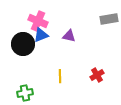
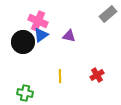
gray rectangle: moved 1 px left, 5 px up; rotated 30 degrees counterclockwise
blue triangle: rotated 14 degrees counterclockwise
black circle: moved 2 px up
green cross: rotated 21 degrees clockwise
